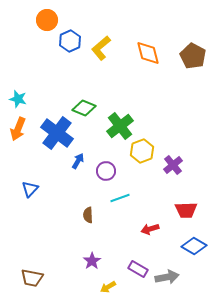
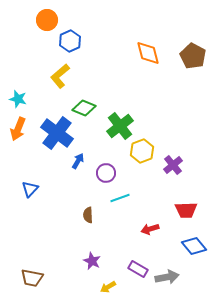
yellow L-shape: moved 41 px left, 28 px down
purple circle: moved 2 px down
blue diamond: rotated 20 degrees clockwise
purple star: rotated 12 degrees counterclockwise
